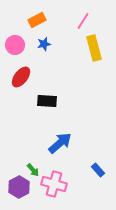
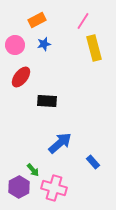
blue rectangle: moved 5 px left, 8 px up
pink cross: moved 4 px down
